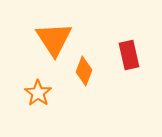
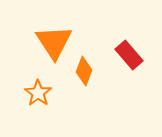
orange triangle: moved 3 px down
red rectangle: rotated 28 degrees counterclockwise
